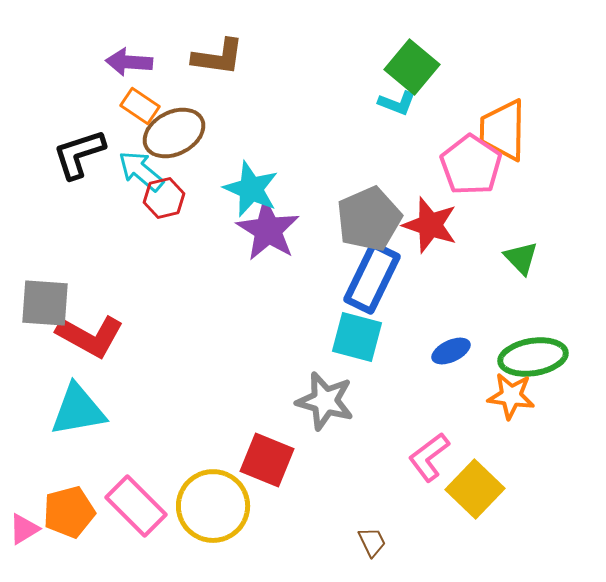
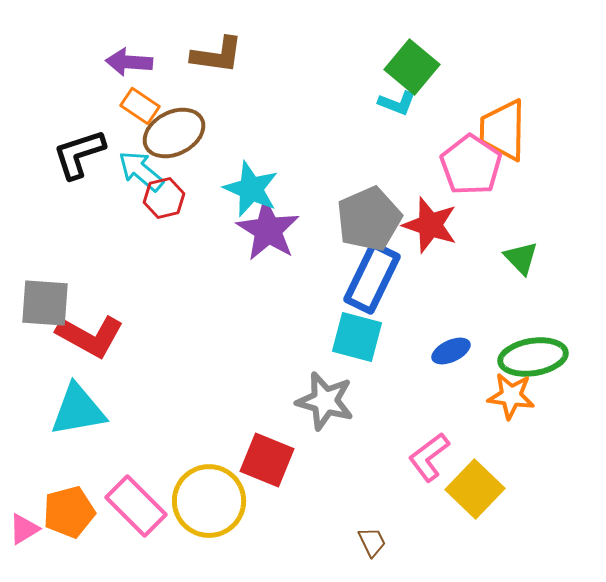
brown L-shape: moved 1 px left, 2 px up
yellow circle: moved 4 px left, 5 px up
